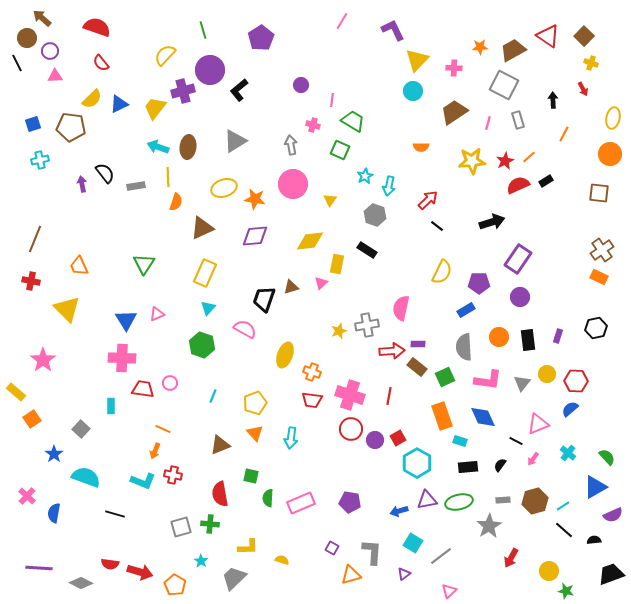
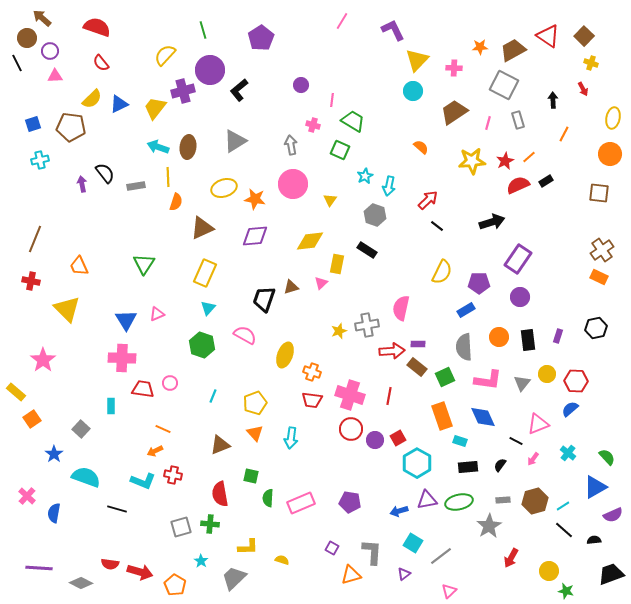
orange semicircle at (421, 147): rotated 140 degrees counterclockwise
pink semicircle at (245, 329): moved 6 px down
orange arrow at (155, 451): rotated 42 degrees clockwise
black line at (115, 514): moved 2 px right, 5 px up
